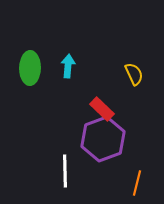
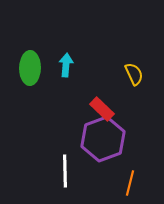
cyan arrow: moved 2 px left, 1 px up
orange line: moved 7 px left
